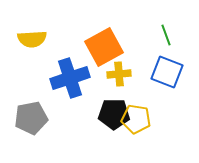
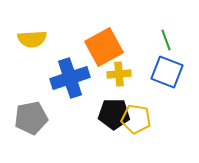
green line: moved 5 px down
